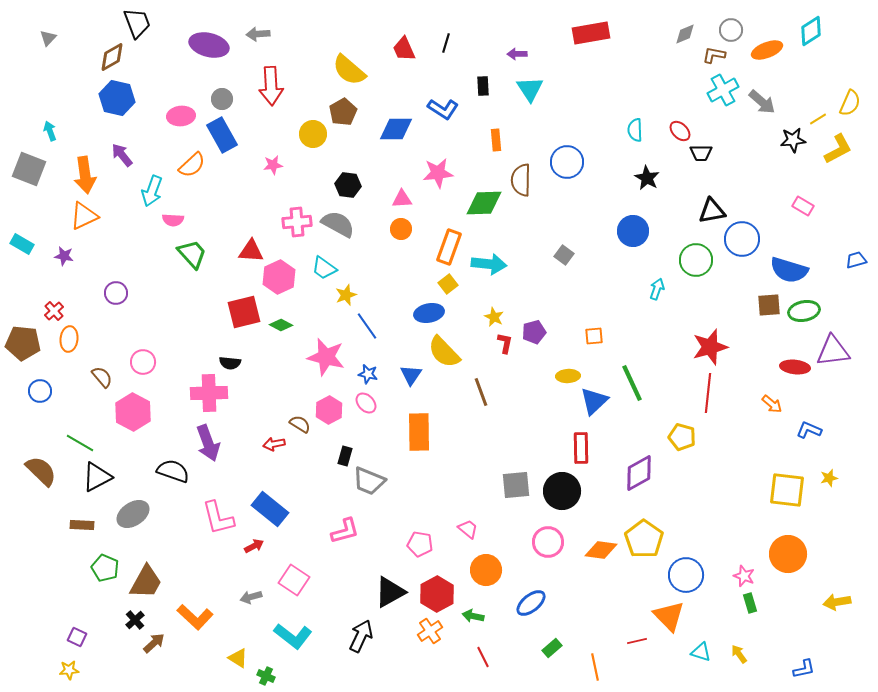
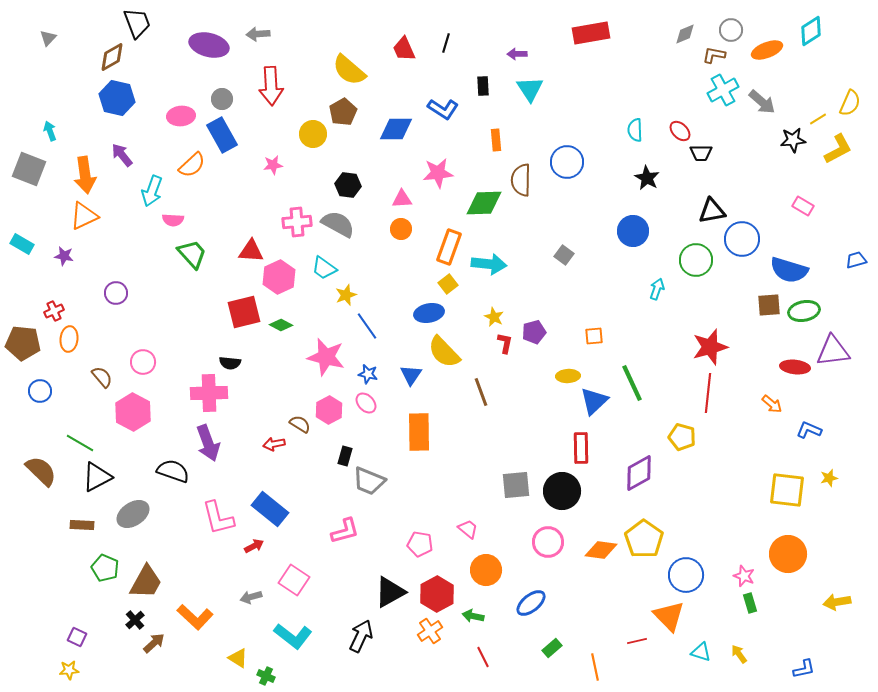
red cross at (54, 311): rotated 18 degrees clockwise
